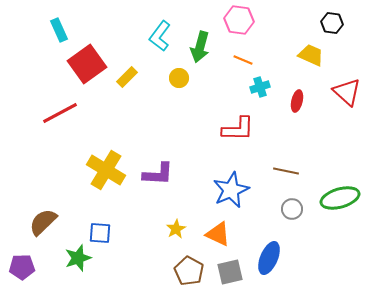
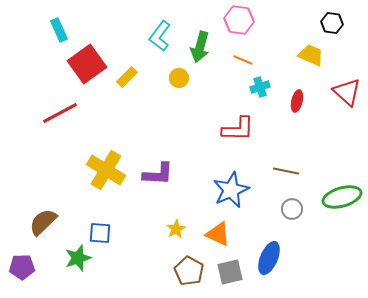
green ellipse: moved 2 px right, 1 px up
